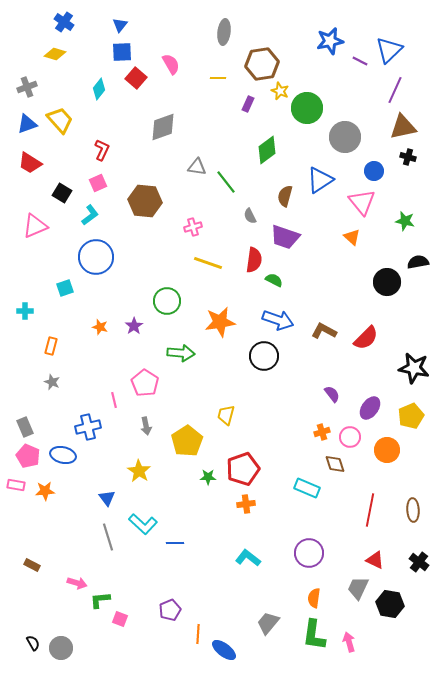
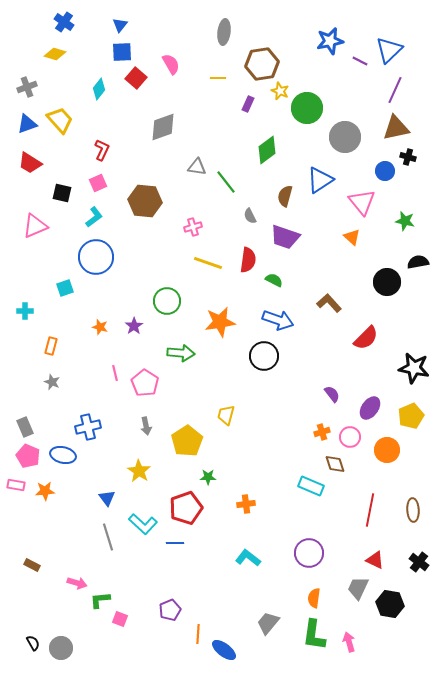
brown triangle at (403, 127): moved 7 px left, 1 px down
blue circle at (374, 171): moved 11 px right
black square at (62, 193): rotated 18 degrees counterclockwise
cyan L-shape at (90, 215): moved 4 px right, 2 px down
red semicircle at (254, 260): moved 6 px left
brown L-shape at (324, 331): moved 5 px right, 28 px up; rotated 20 degrees clockwise
pink line at (114, 400): moved 1 px right, 27 px up
red pentagon at (243, 469): moved 57 px left, 39 px down
cyan rectangle at (307, 488): moved 4 px right, 2 px up
